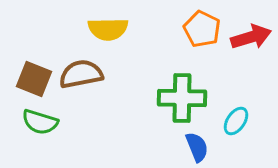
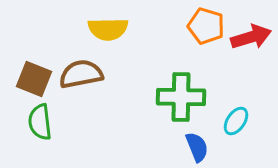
orange pentagon: moved 4 px right, 3 px up; rotated 9 degrees counterclockwise
green cross: moved 1 px left, 1 px up
green semicircle: rotated 66 degrees clockwise
